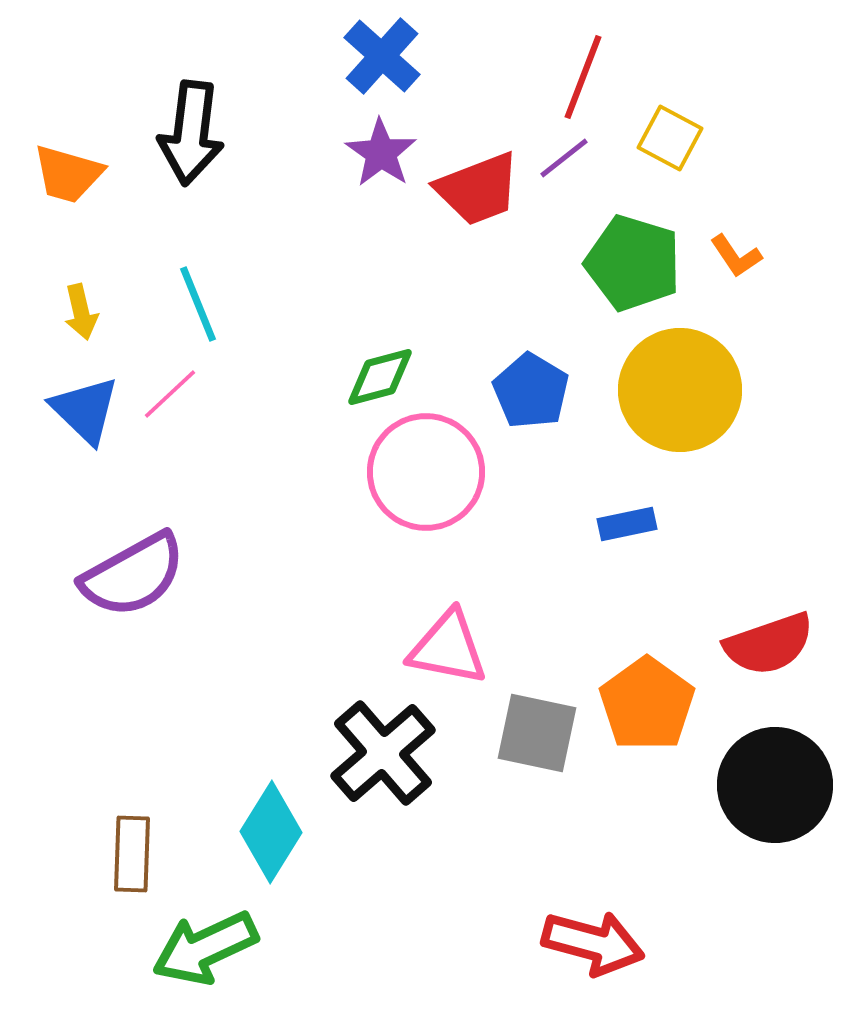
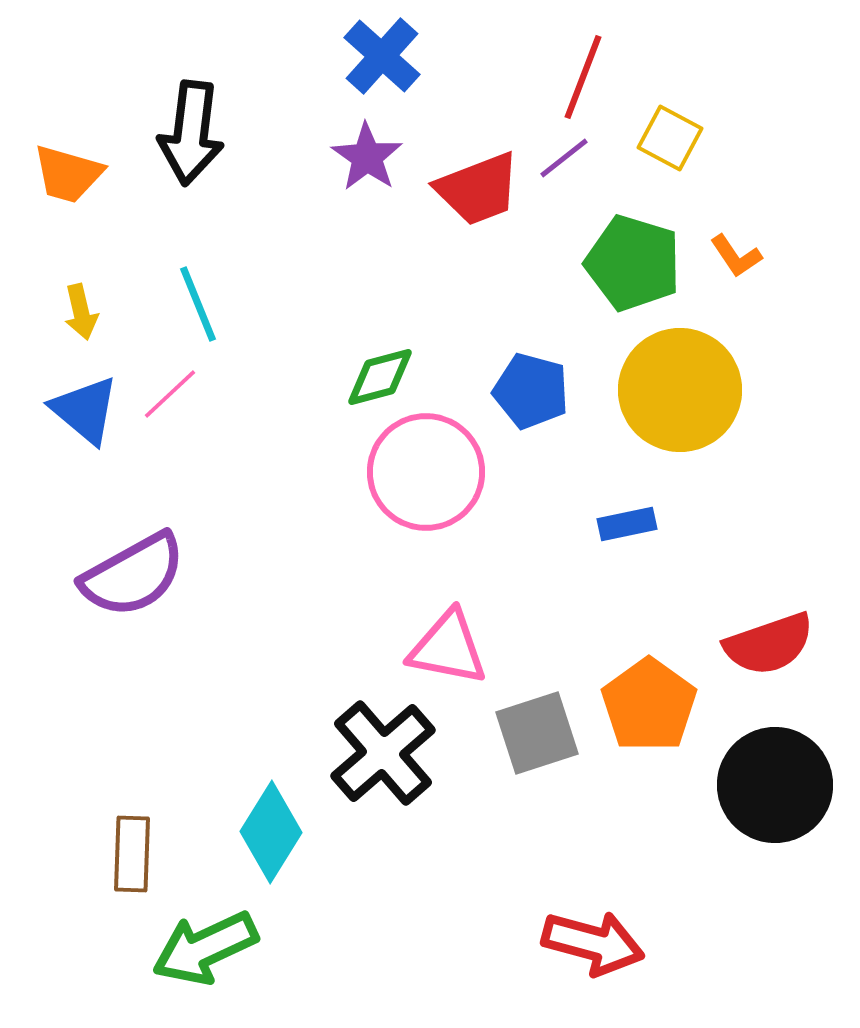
purple star: moved 14 px left, 4 px down
blue pentagon: rotated 16 degrees counterclockwise
blue triangle: rotated 4 degrees counterclockwise
orange pentagon: moved 2 px right, 1 px down
gray square: rotated 30 degrees counterclockwise
